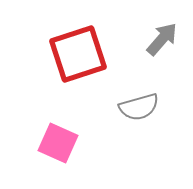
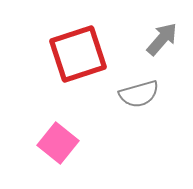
gray semicircle: moved 13 px up
pink square: rotated 15 degrees clockwise
